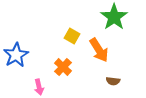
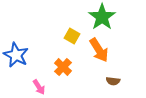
green star: moved 12 px left
blue star: rotated 15 degrees counterclockwise
pink arrow: rotated 21 degrees counterclockwise
